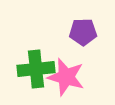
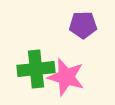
purple pentagon: moved 7 px up
